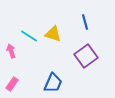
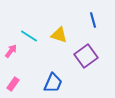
blue line: moved 8 px right, 2 px up
yellow triangle: moved 6 px right, 1 px down
pink arrow: rotated 56 degrees clockwise
pink rectangle: moved 1 px right
